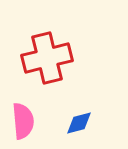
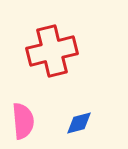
red cross: moved 5 px right, 7 px up
